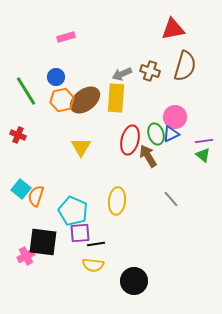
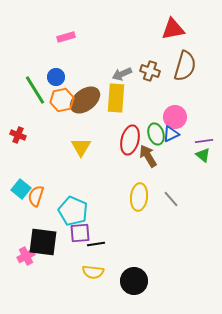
green line: moved 9 px right, 1 px up
yellow ellipse: moved 22 px right, 4 px up
yellow semicircle: moved 7 px down
